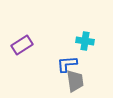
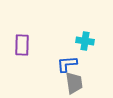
purple rectangle: rotated 55 degrees counterclockwise
gray trapezoid: moved 1 px left, 2 px down
